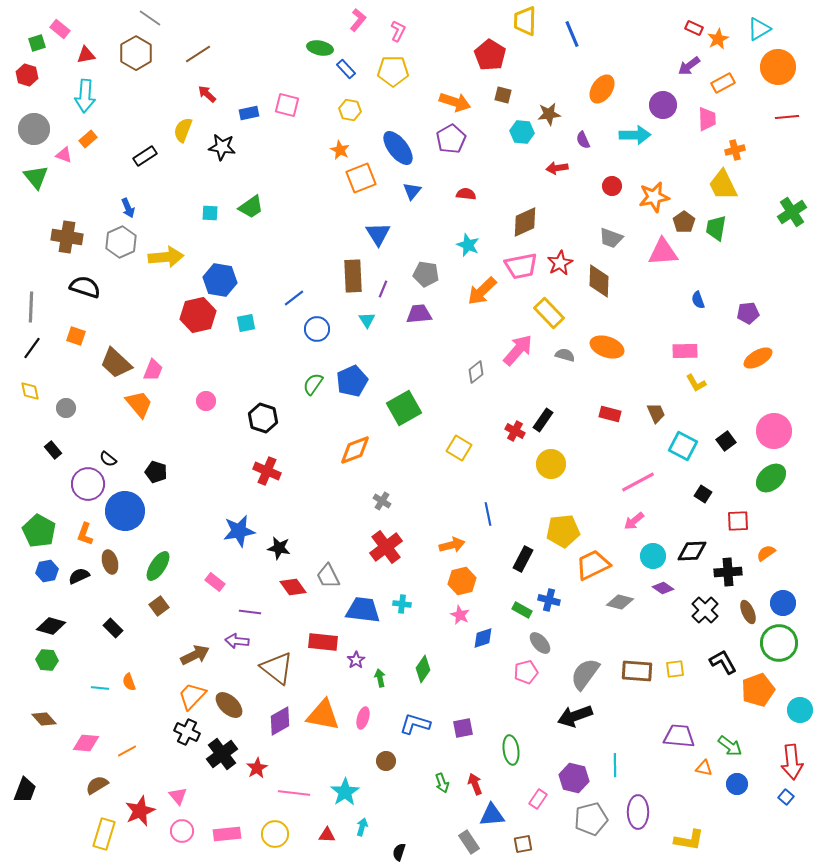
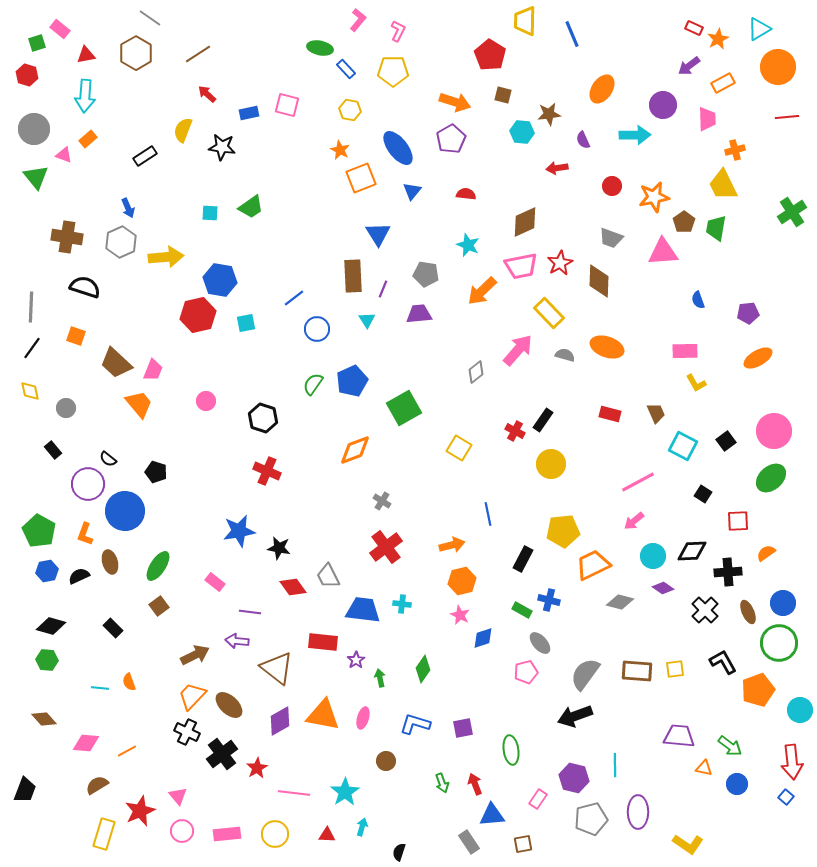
yellow L-shape at (689, 840): moved 1 px left, 4 px down; rotated 24 degrees clockwise
